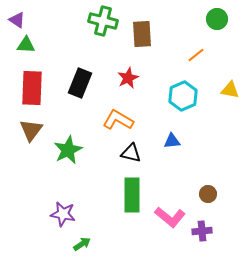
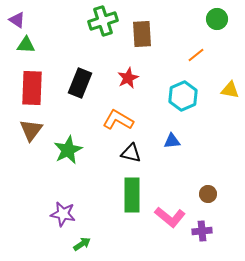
green cross: rotated 32 degrees counterclockwise
